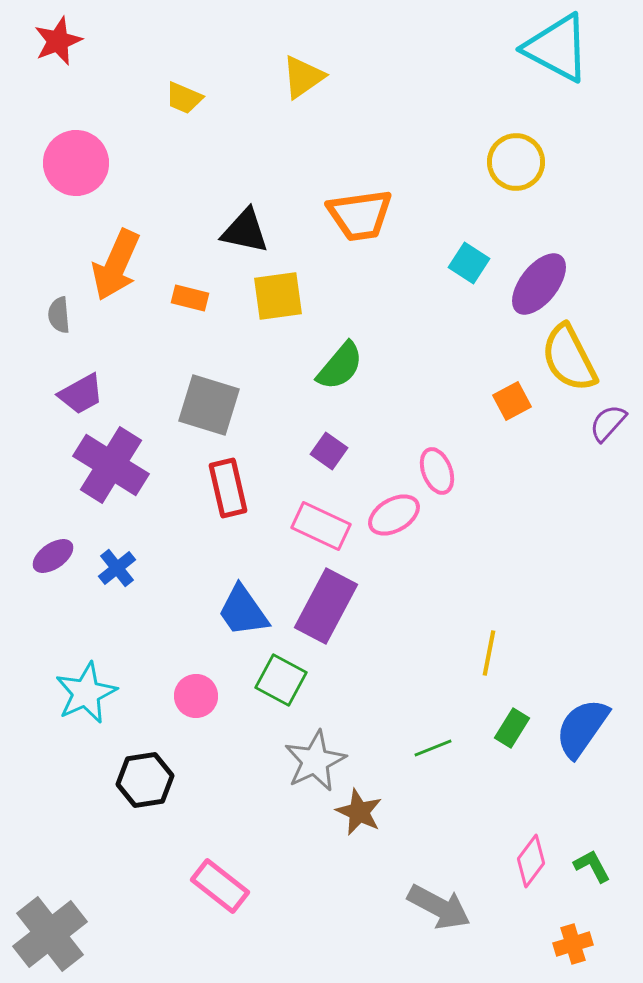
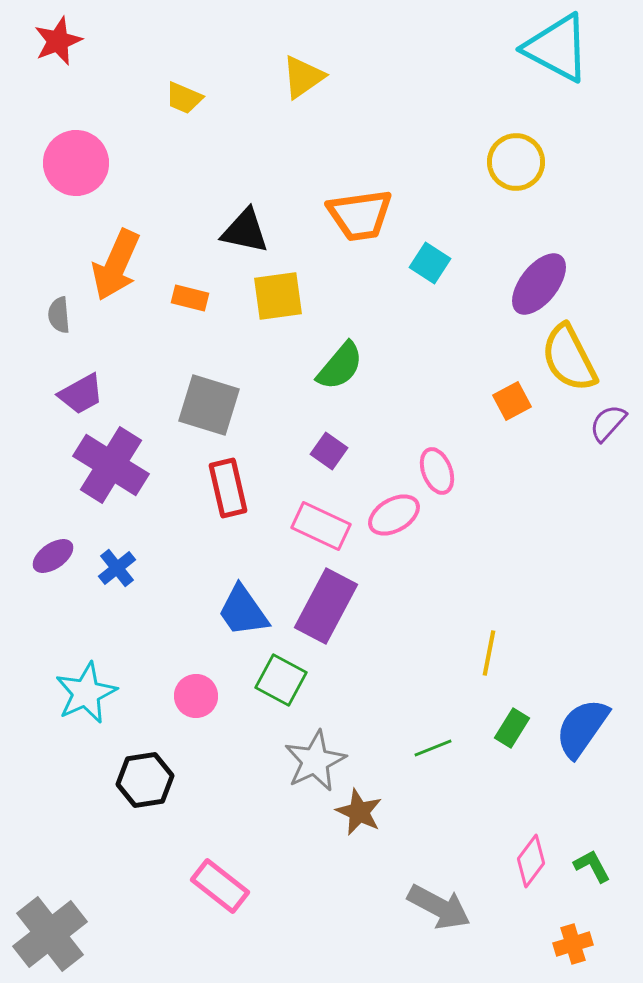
cyan square at (469, 263): moved 39 px left
